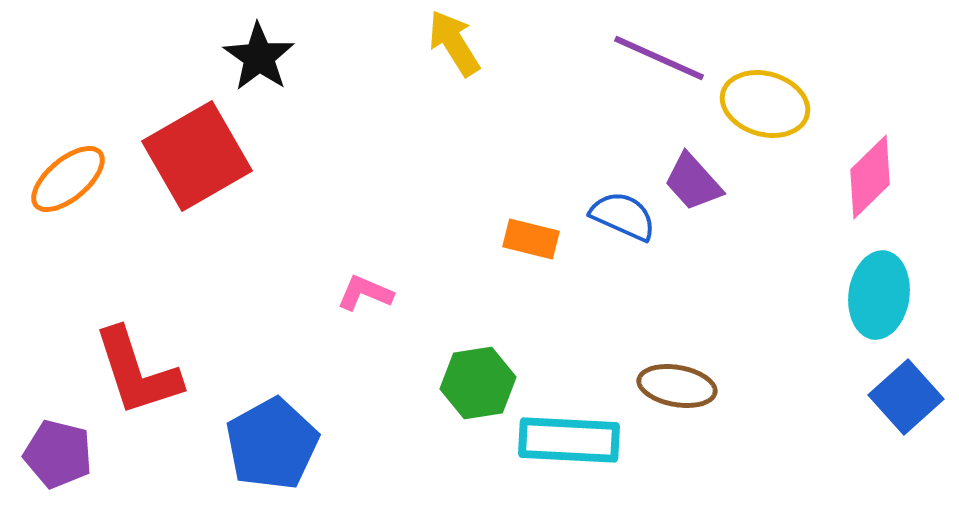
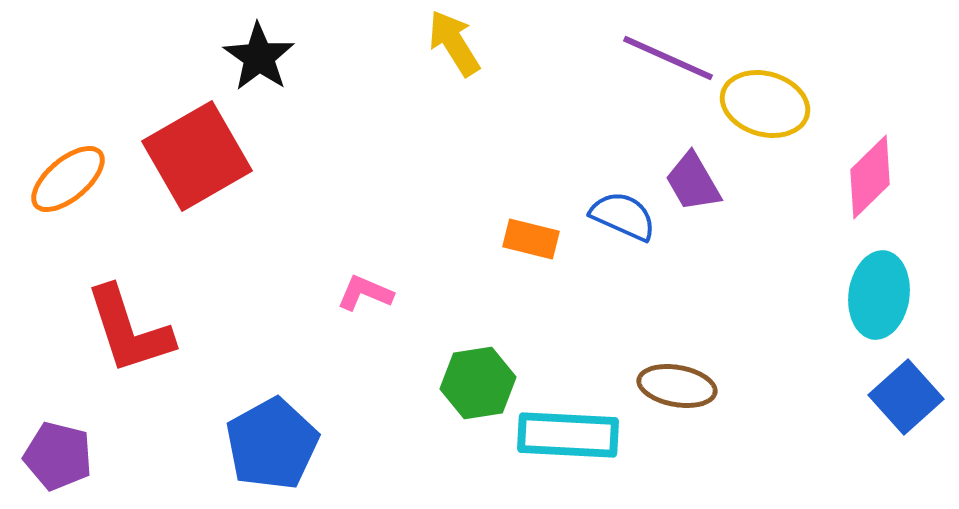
purple line: moved 9 px right
purple trapezoid: rotated 12 degrees clockwise
red L-shape: moved 8 px left, 42 px up
cyan rectangle: moved 1 px left, 5 px up
purple pentagon: moved 2 px down
